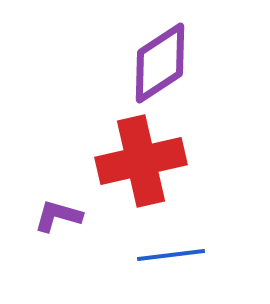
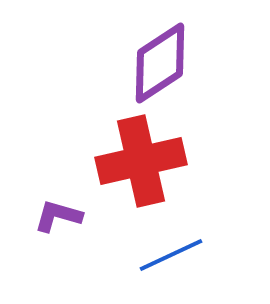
blue line: rotated 18 degrees counterclockwise
